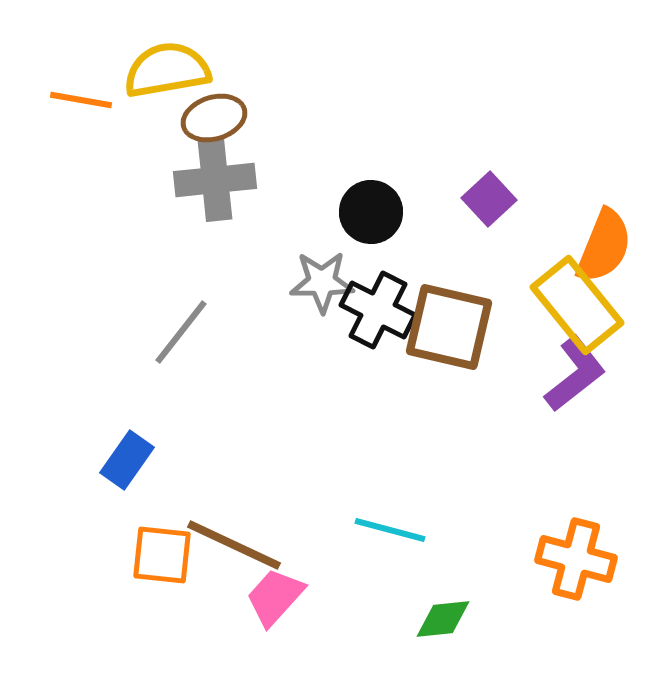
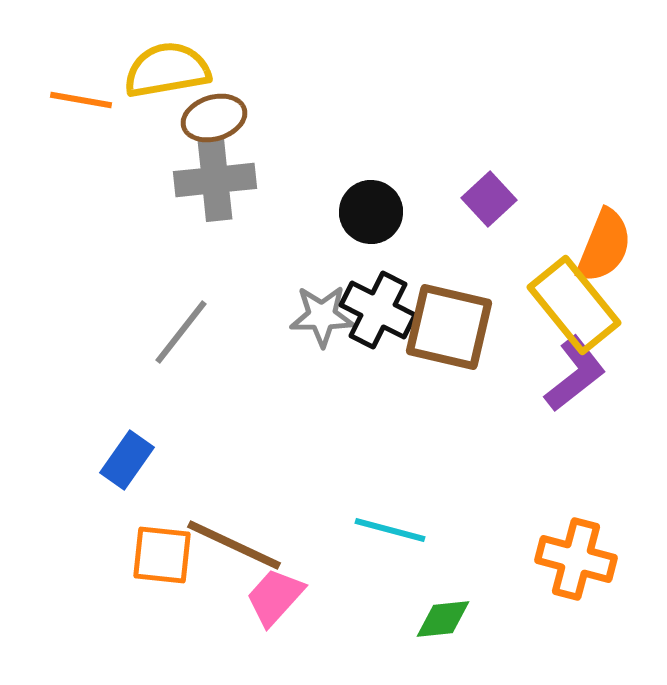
gray star: moved 34 px down
yellow rectangle: moved 3 px left
